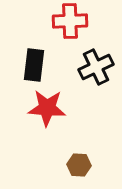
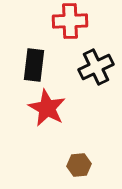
red star: rotated 24 degrees clockwise
brown hexagon: rotated 10 degrees counterclockwise
